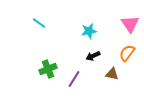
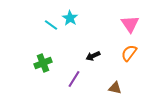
cyan line: moved 12 px right, 2 px down
cyan star: moved 19 px left, 13 px up; rotated 28 degrees counterclockwise
orange semicircle: moved 2 px right
green cross: moved 5 px left, 6 px up
brown triangle: moved 3 px right, 14 px down
